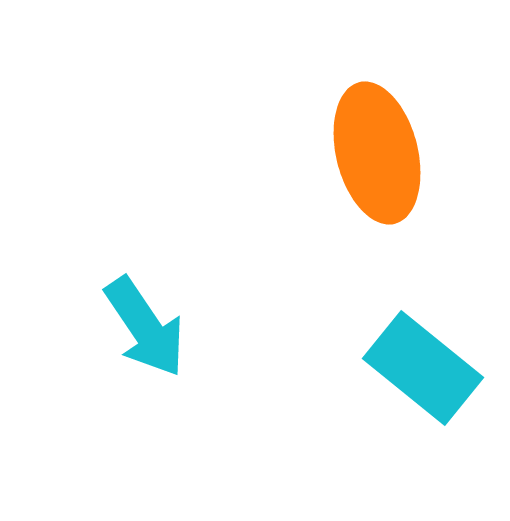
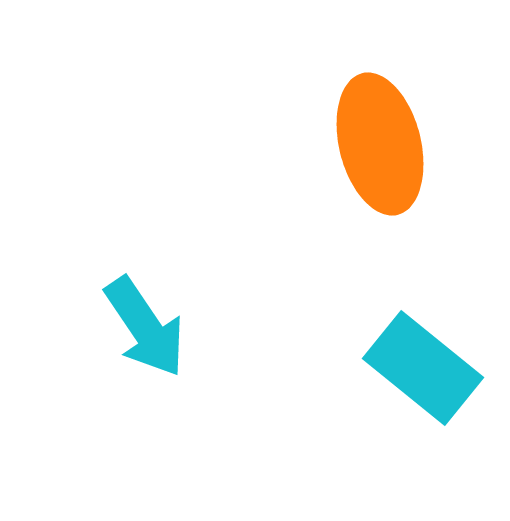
orange ellipse: moved 3 px right, 9 px up
